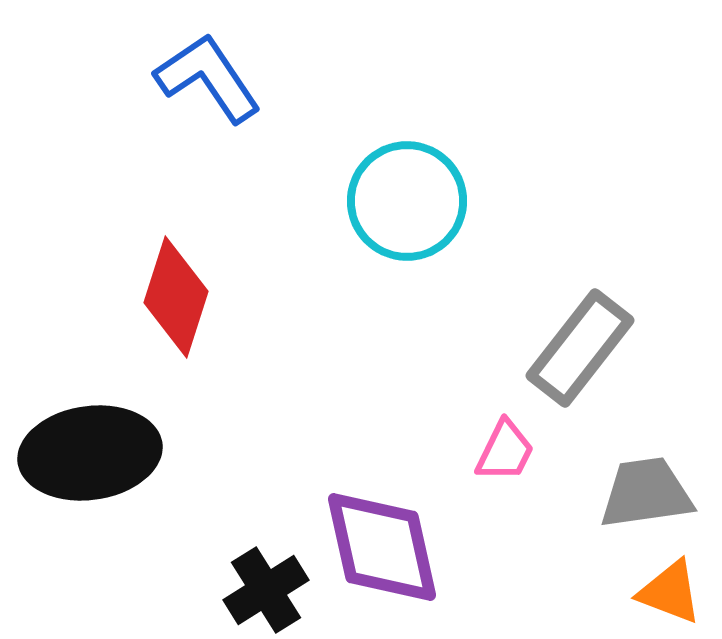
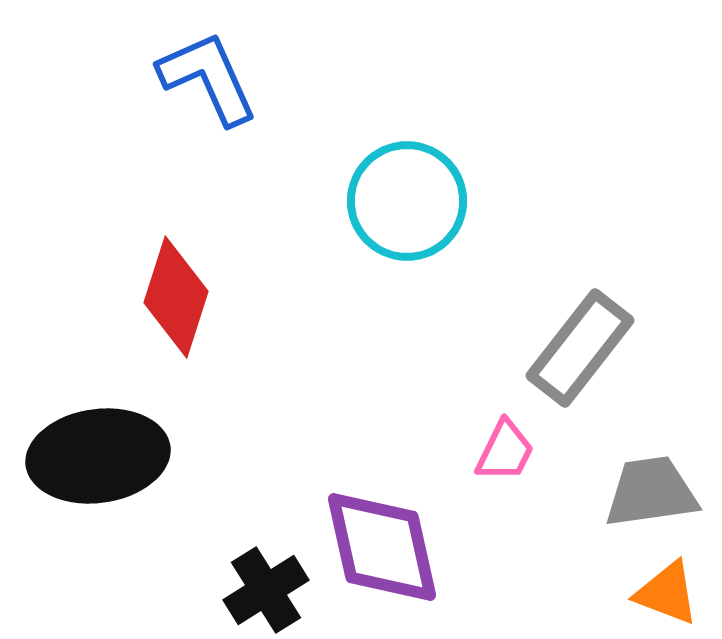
blue L-shape: rotated 10 degrees clockwise
black ellipse: moved 8 px right, 3 px down
gray trapezoid: moved 5 px right, 1 px up
orange triangle: moved 3 px left, 1 px down
